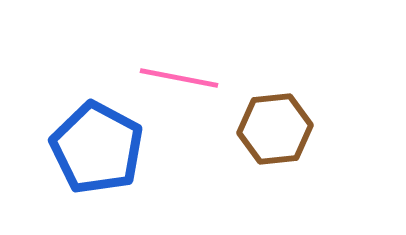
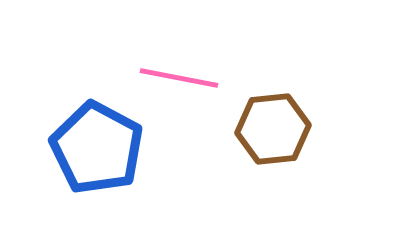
brown hexagon: moved 2 px left
